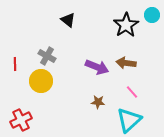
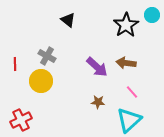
purple arrow: rotated 20 degrees clockwise
